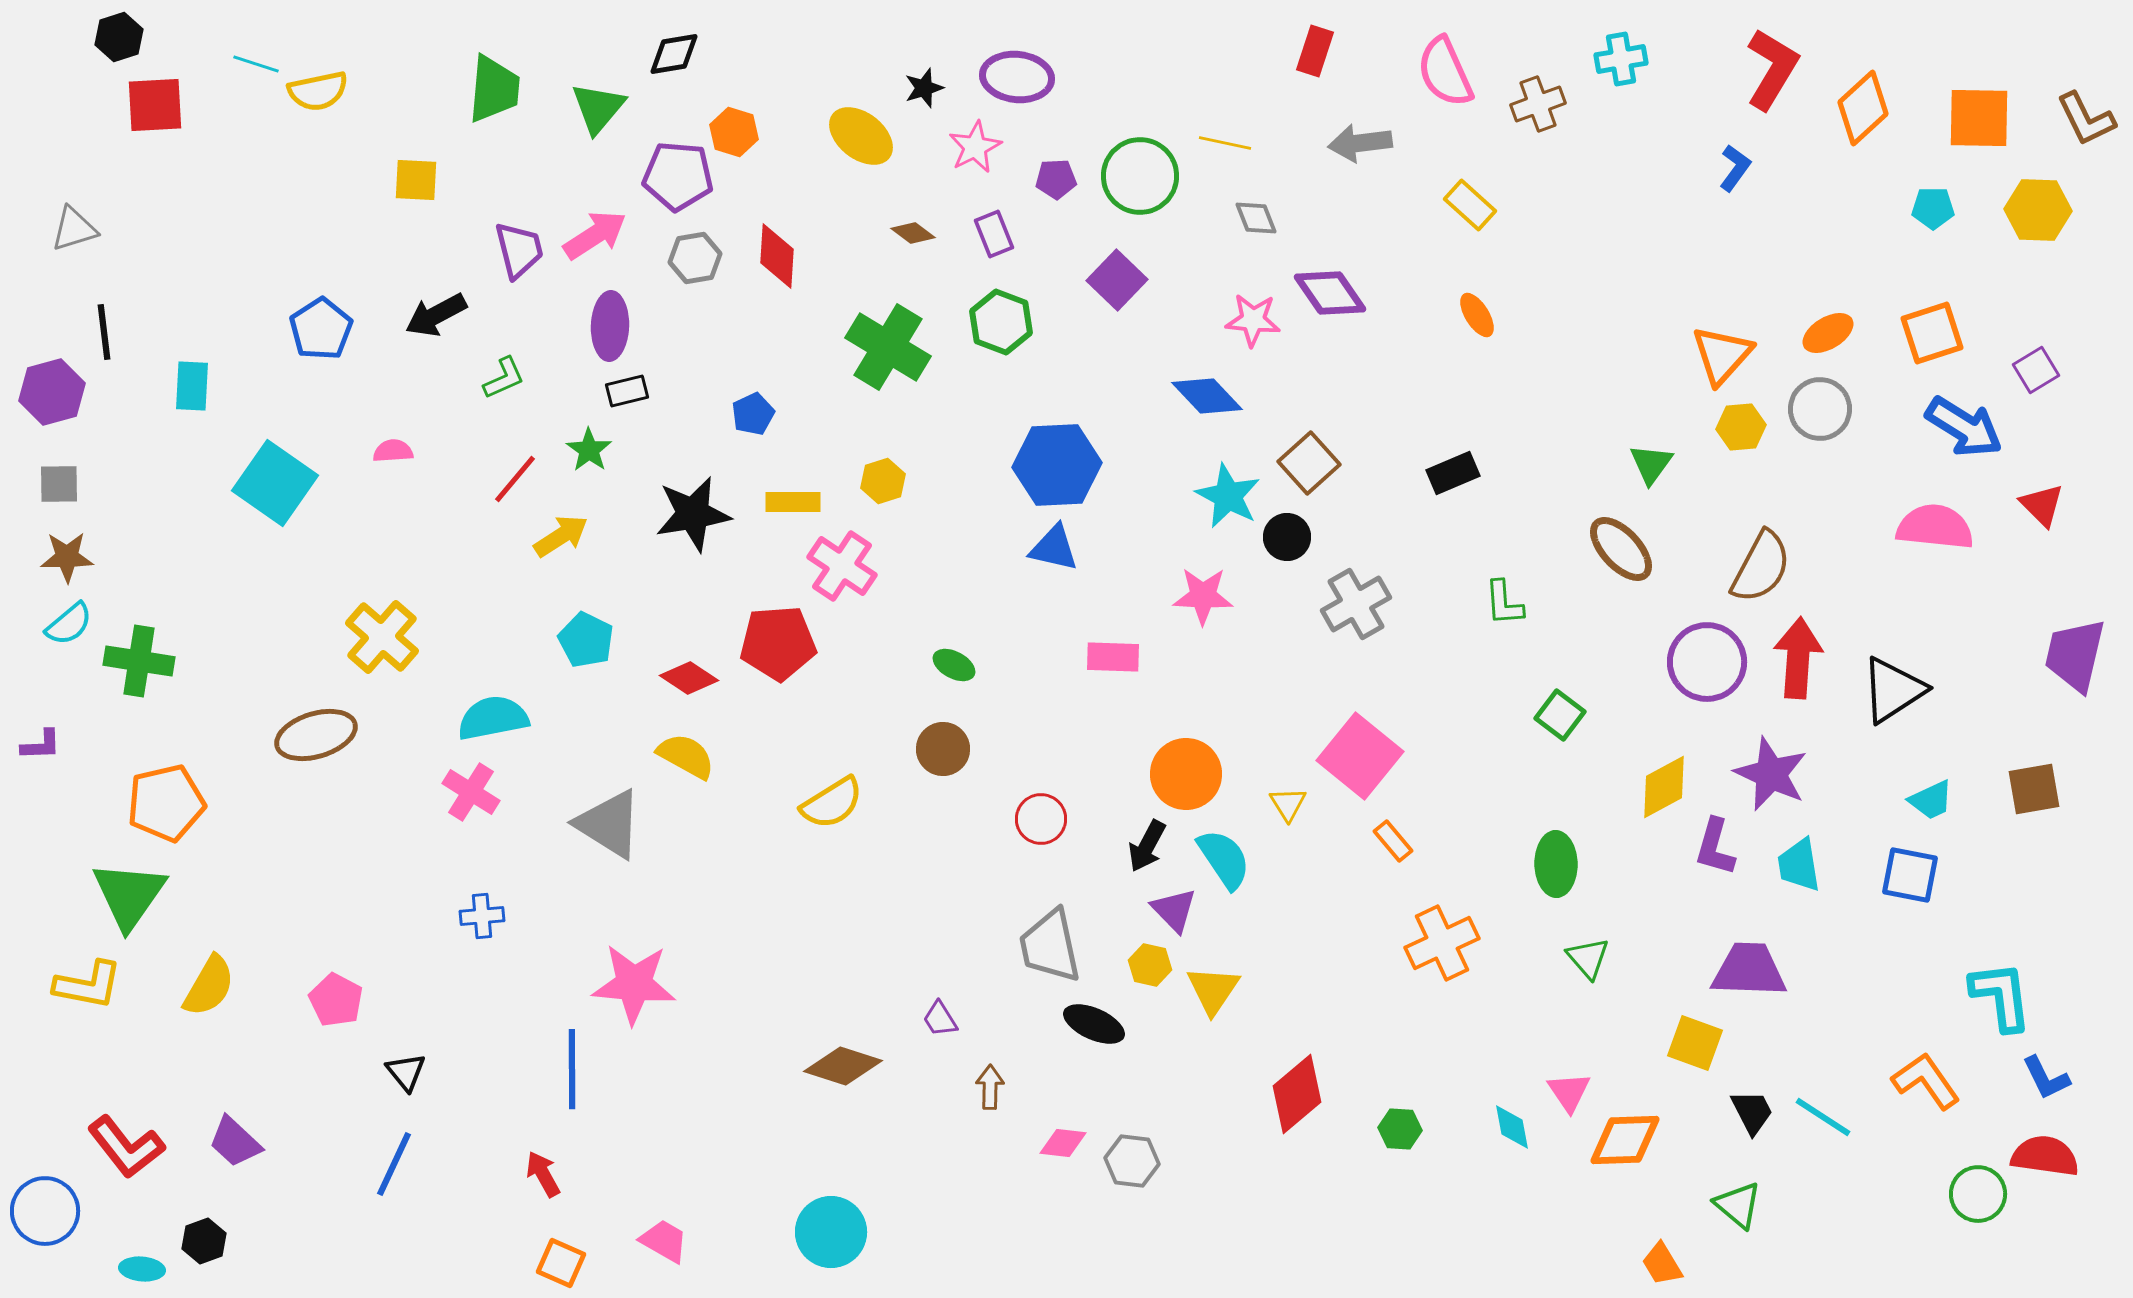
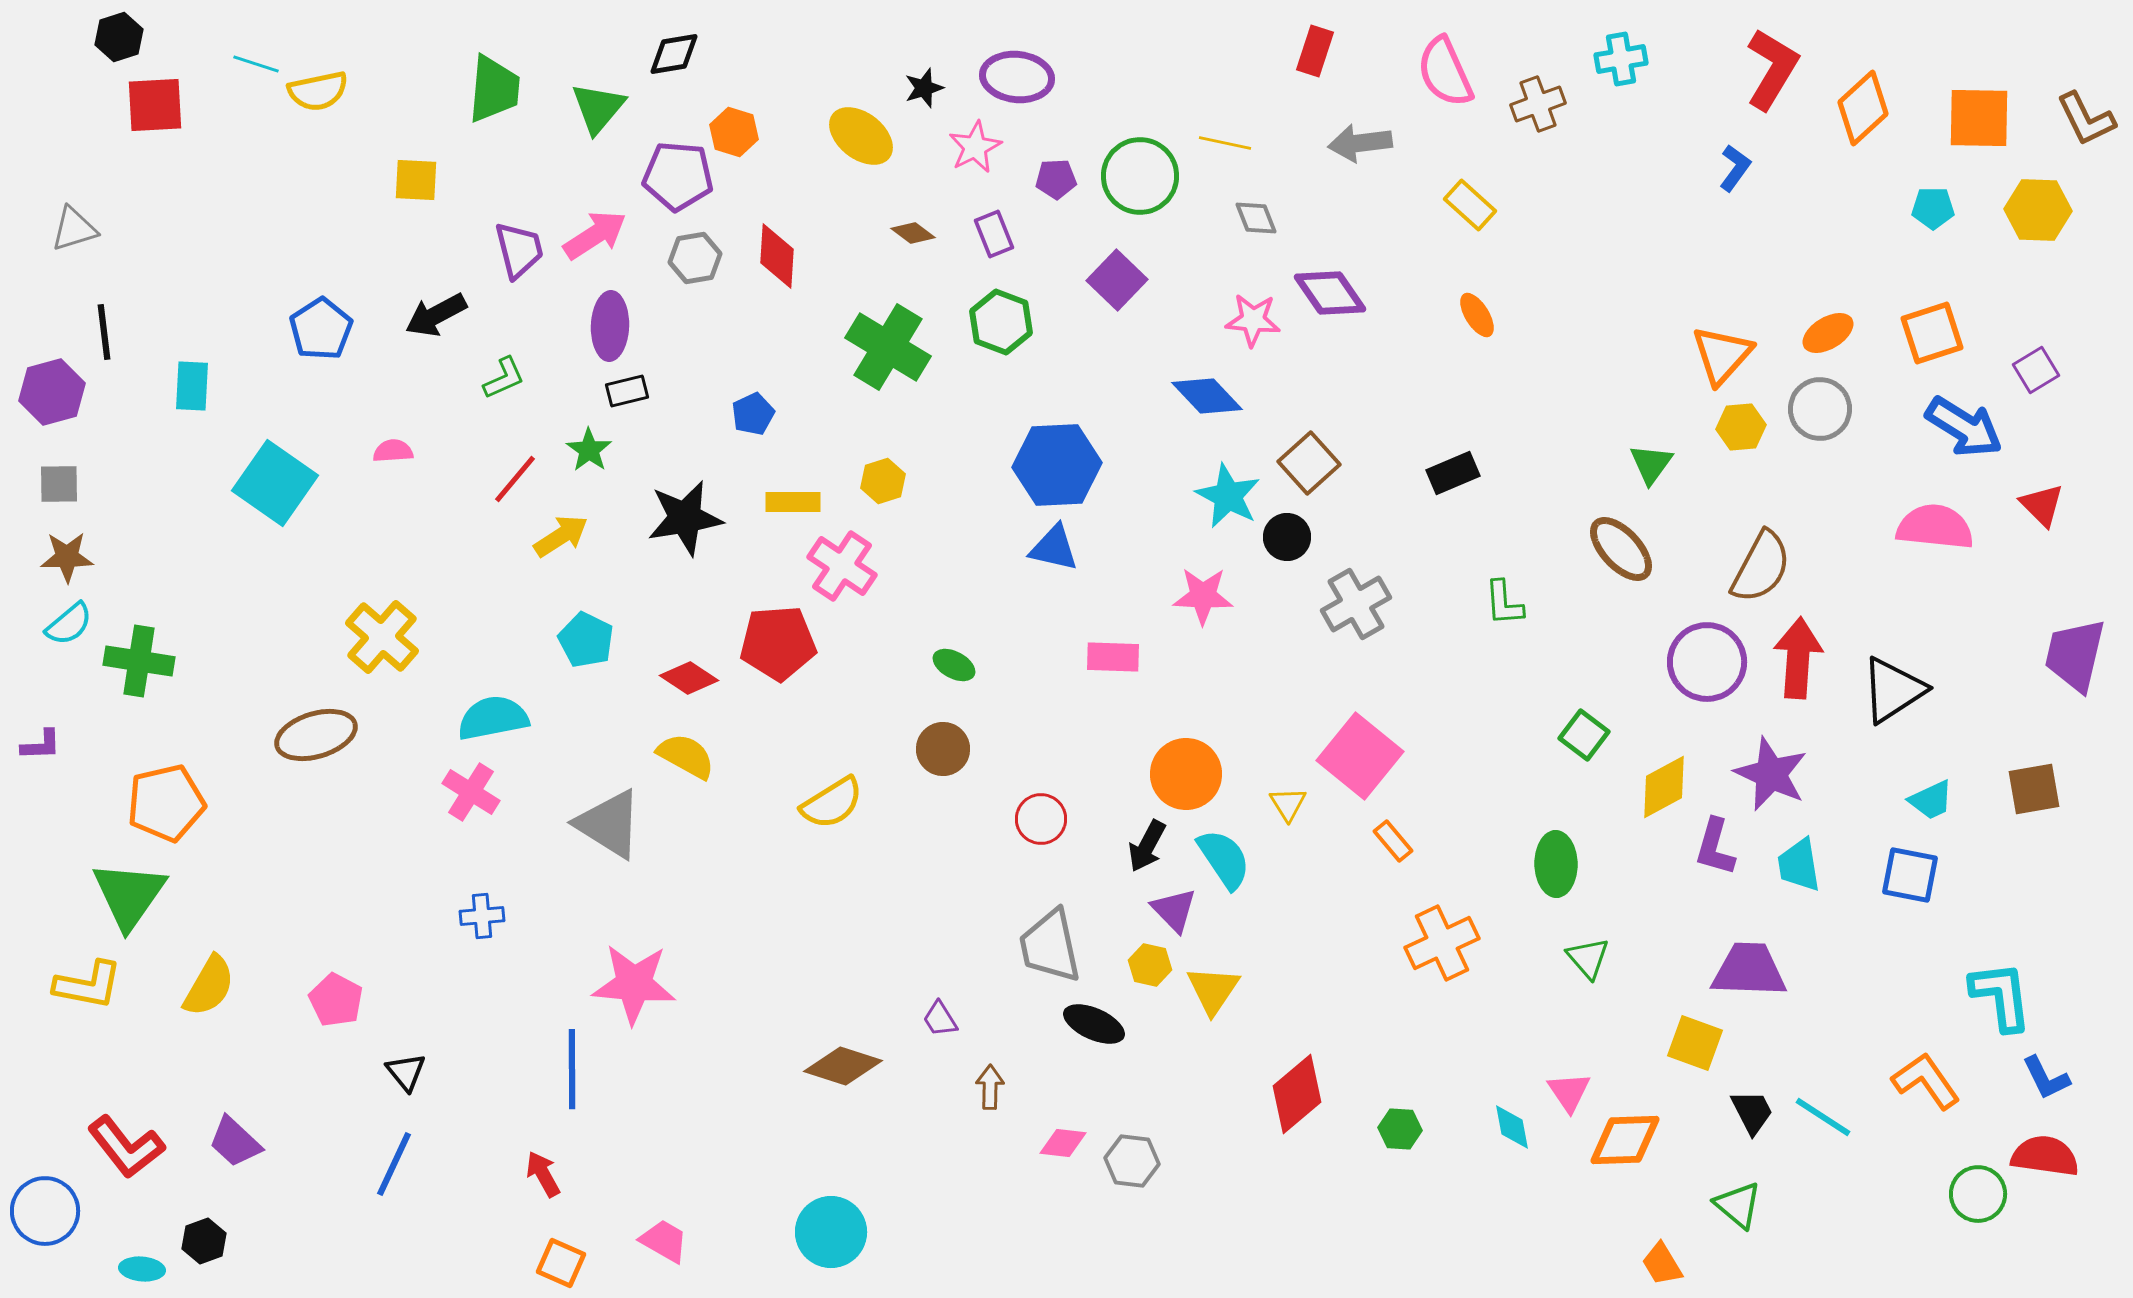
black star at (693, 514): moved 8 px left, 4 px down
green square at (1560, 715): moved 24 px right, 20 px down
